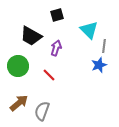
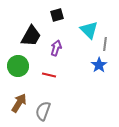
black trapezoid: rotated 90 degrees counterclockwise
gray line: moved 1 px right, 2 px up
blue star: rotated 14 degrees counterclockwise
red line: rotated 32 degrees counterclockwise
brown arrow: rotated 18 degrees counterclockwise
gray semicircle: moved 1 px right
